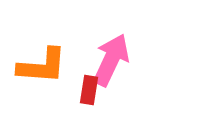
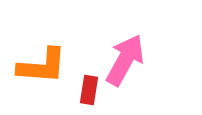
pink arrow: moved 14 px right; rotated 4 degrees clockwise
